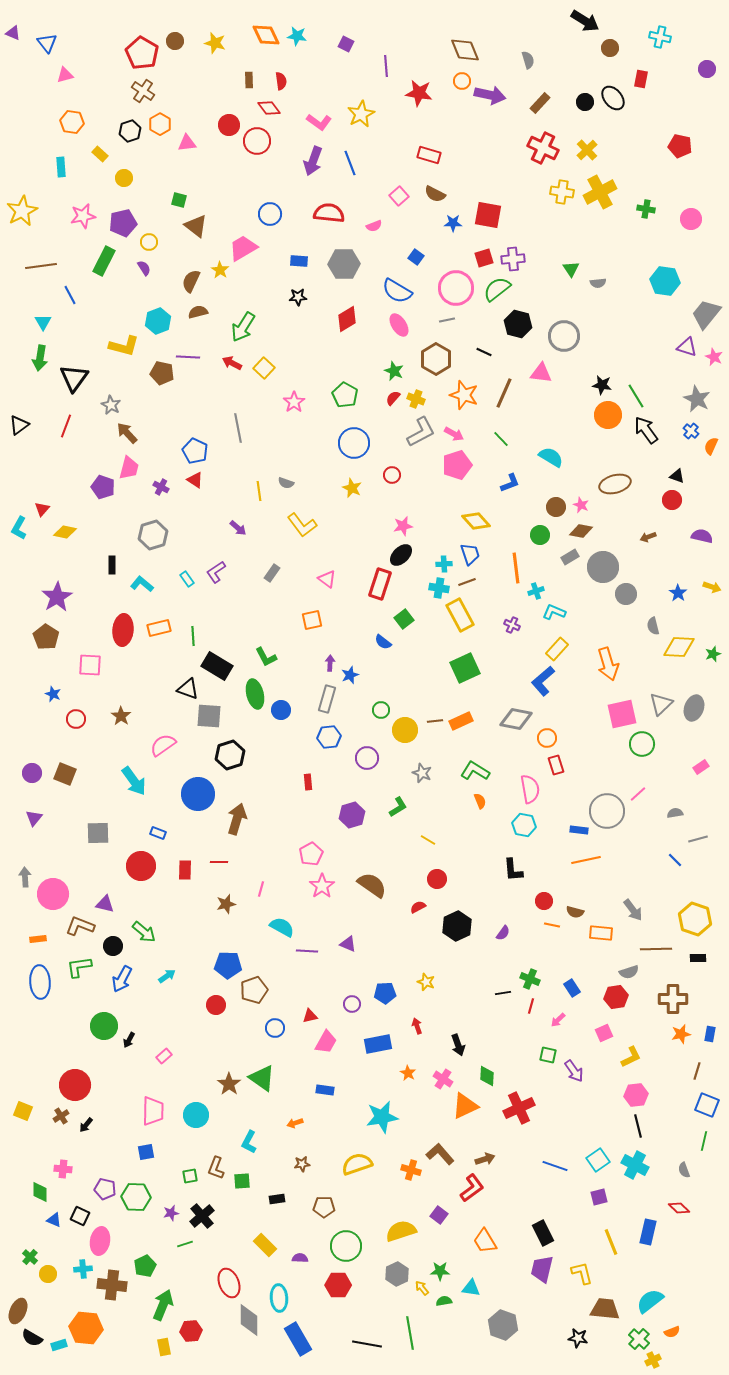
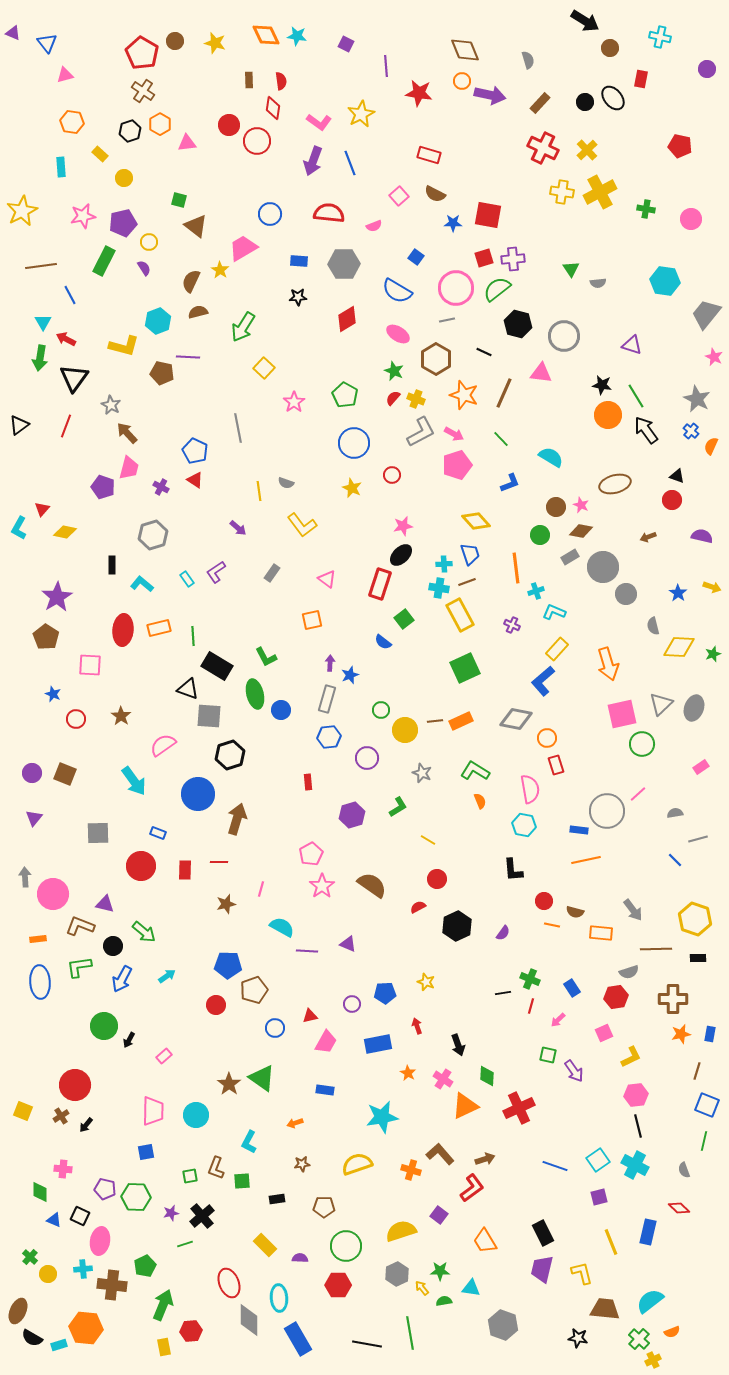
red diamond at (269, 108): moved 4 px right; rotated 45 degrees clockwise
pink ellipse at (399, 325): moved 1 px left, 9 px down; rotated 25 degrees counterclockwise
purple triangle at (687, 347): moved 55 px left, 2 px up
red arrow at (232, 363): moved 166 px left, 24 px up
